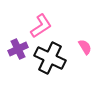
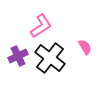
purple cross: moved 7 px down
black cross: rotated 12 degrees clockwise
